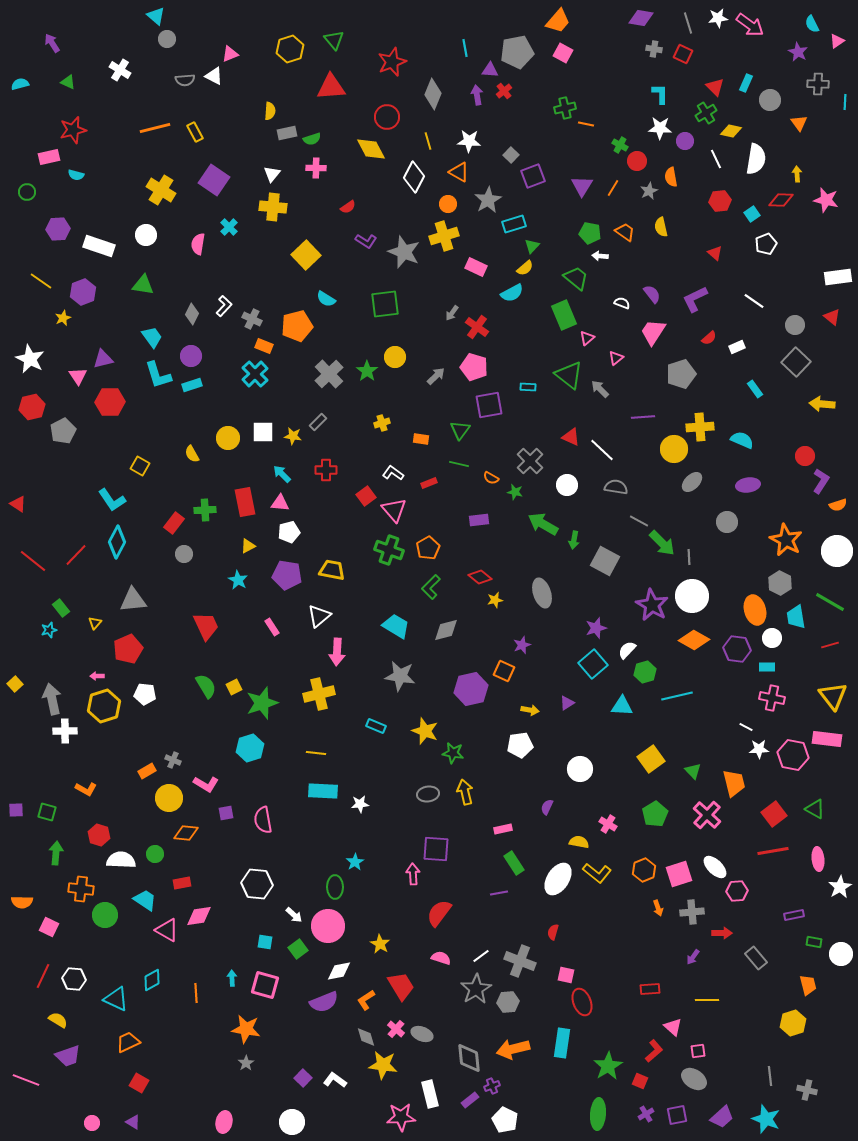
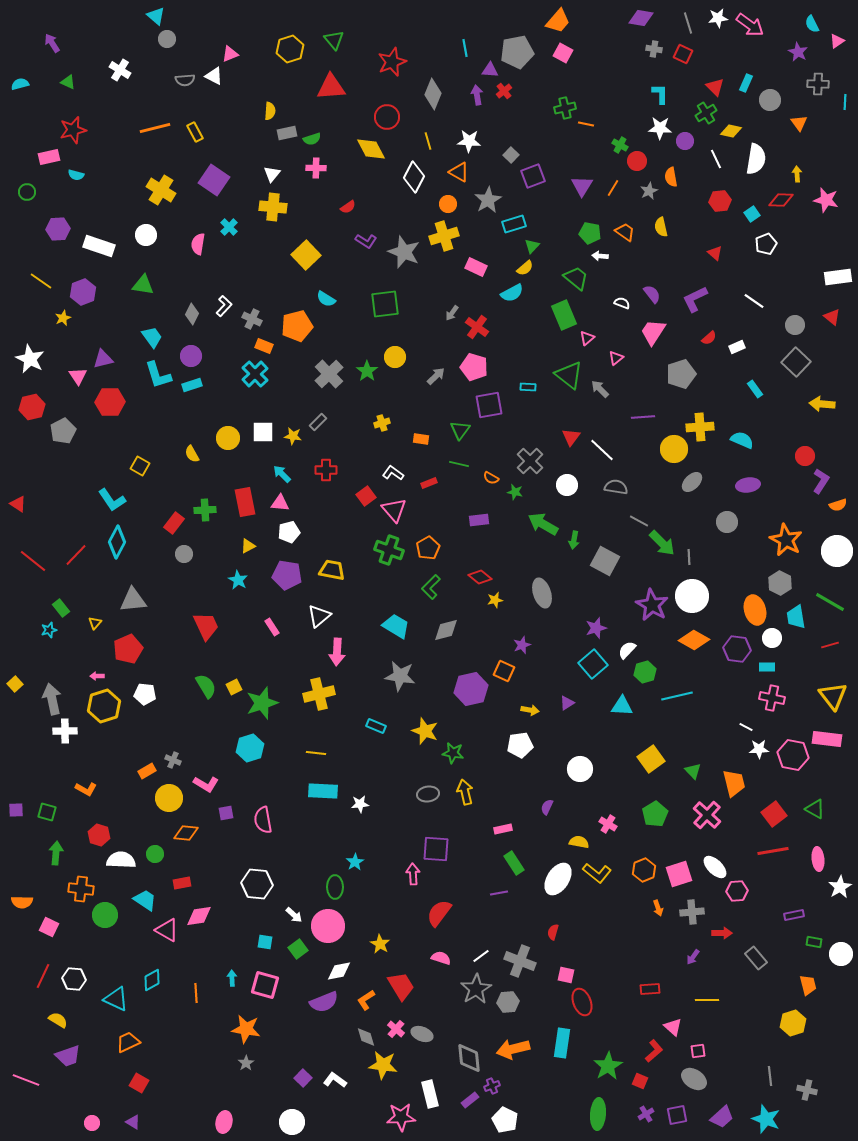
red triangle at (571, 437): rotated 42 degrees clockwise
